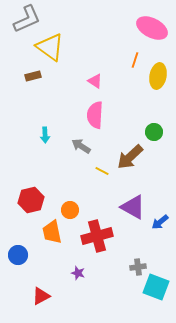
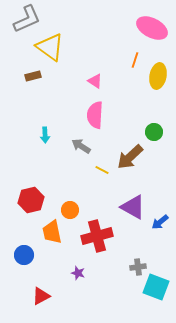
yellow line: moved 1 px up
blue circle: moved 6 px right
